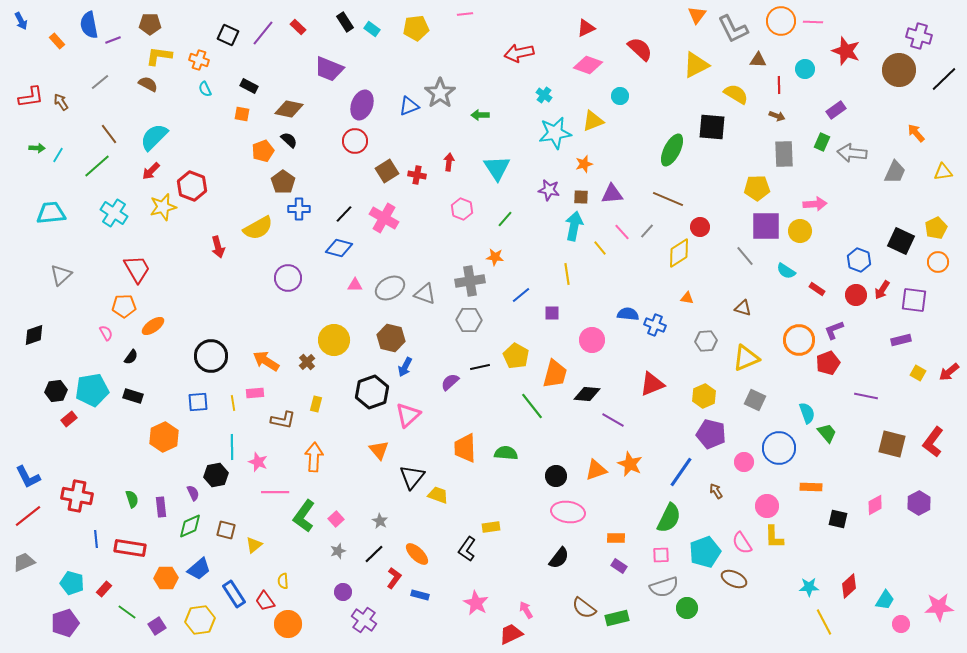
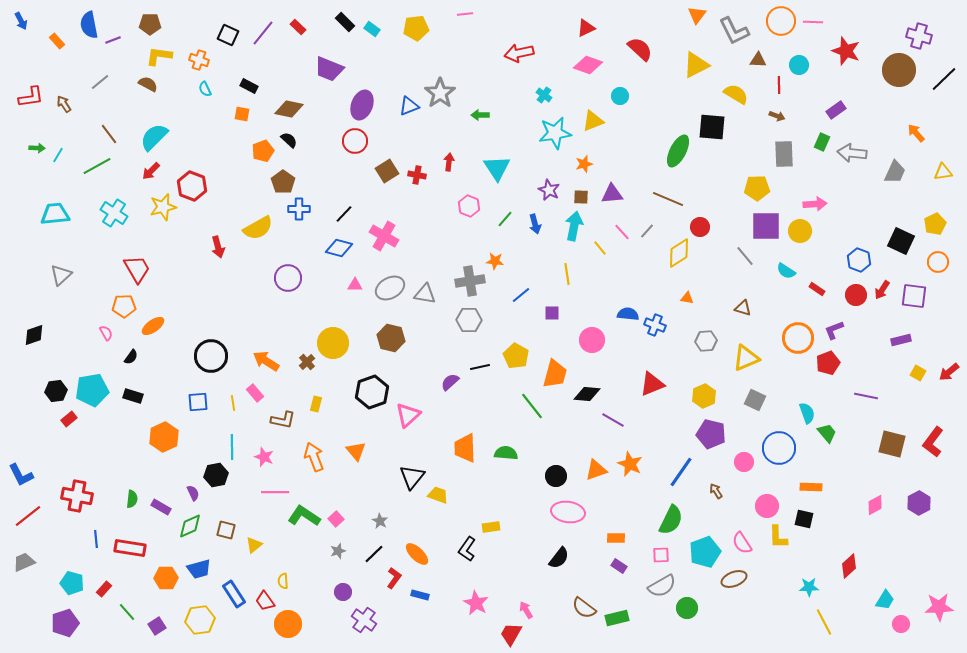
black rectangle at (345, 22): rotated 12 degrees counterclockwise
gray L-shape at (733, 29): moved 1 px right, 2 px down
cyan circle at (805, 69): moved 6 px left, 4 px up
brown arrow at (61, 102): moved 3 px right, 2 px down
green ellipse at (672, 150): moved 6 px right, 1 px down
green line at (97, 166): rotated 12 degrees clockwise
purple star at (549, 190): rotated 15 degrees clockwise
pink hexagon at (462, 209): moved 7 px right, 3 px up
cyan trapezoid at (51, 213): moved 4 px right, 1 px down
pink cross at (384, 218): moved 18 px down
yellow pentagon at (936, 228): moved 1 px left, 4 px up
orange star at (495, 257): moved 4 px down
gray triangle at (425, 294): rotated 10 degrees counterclockwise
purple square at (914, 300): moved 4 px up
yellow circle at (334, 340): moved 1 px left, 3 px down
orange circle at (799, 340): moved 1 px left, 2 px up
blue arrow at (405, 367): moved 130 px right, 143 px up; rotated 42 degrees counterclockwise
pink rectangle at (255, 393): rotated 54 degrees clockwise
orange triangle at (379, 450): moved 23 px left, 1 px down
orange arrow at (314, 457): rotated 24 degrees counterclockwise
pink star at (258, 462): moved 6 px right, 5 px up
blue L-shape at (28, 477): moved 7 px left, 2 px up
green semicircle at (132, 499): rotated 24 degrees clockwise
purple rectangle at (161, 507): rotated 54 degrees counterclockwise
green L-shape at (304, 516): rotated 88 degrees clockwise
green semicircle at (669, 518): moved 2 px right, 2 px down
black square at (838, 519): moved 34 px left
yellow L-shape at (774, 537): moved 4 px right
blue trapezoid at (199, 569): rotated 25 degrees clockwise
brown ellipse at (734, 579): rotated 45 degrees counterclockwise
red diamond at (849, 586): moved 20 px up
gray semicircle at (664, 587): moved 2 px left, 1 px up; rotated 12 degrees counterclockwise
green line at (127, 612): rotated 12 degrees clockwise
red trapezoid at (511, 634): rotated 35 degrees counterclockwise
